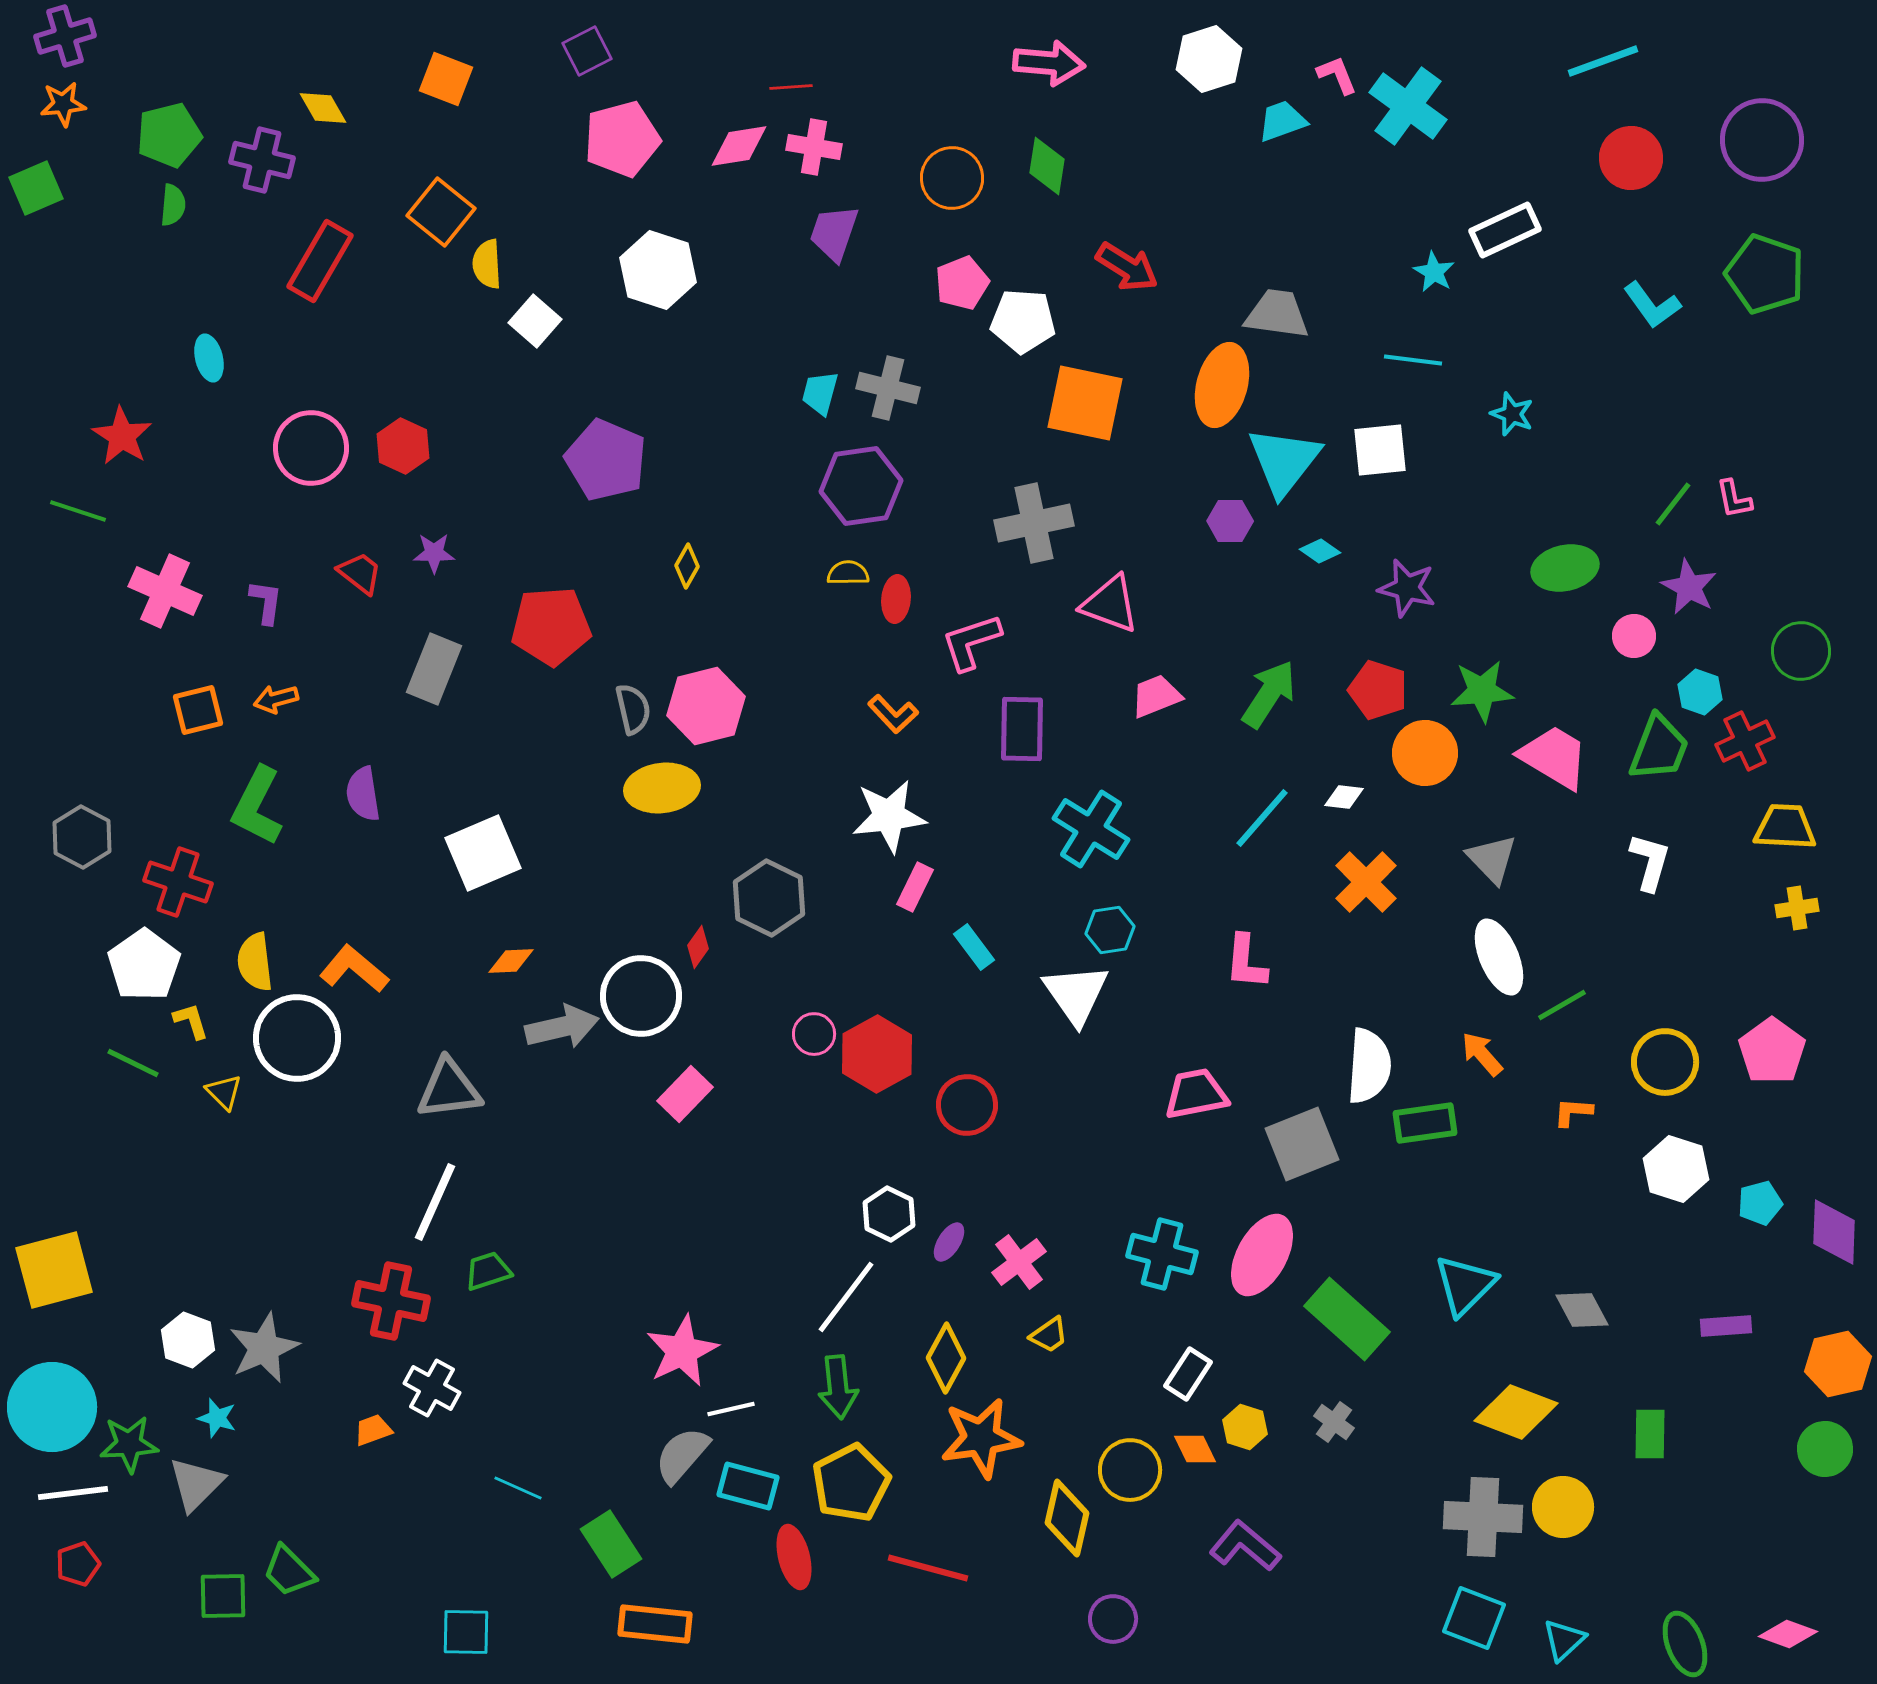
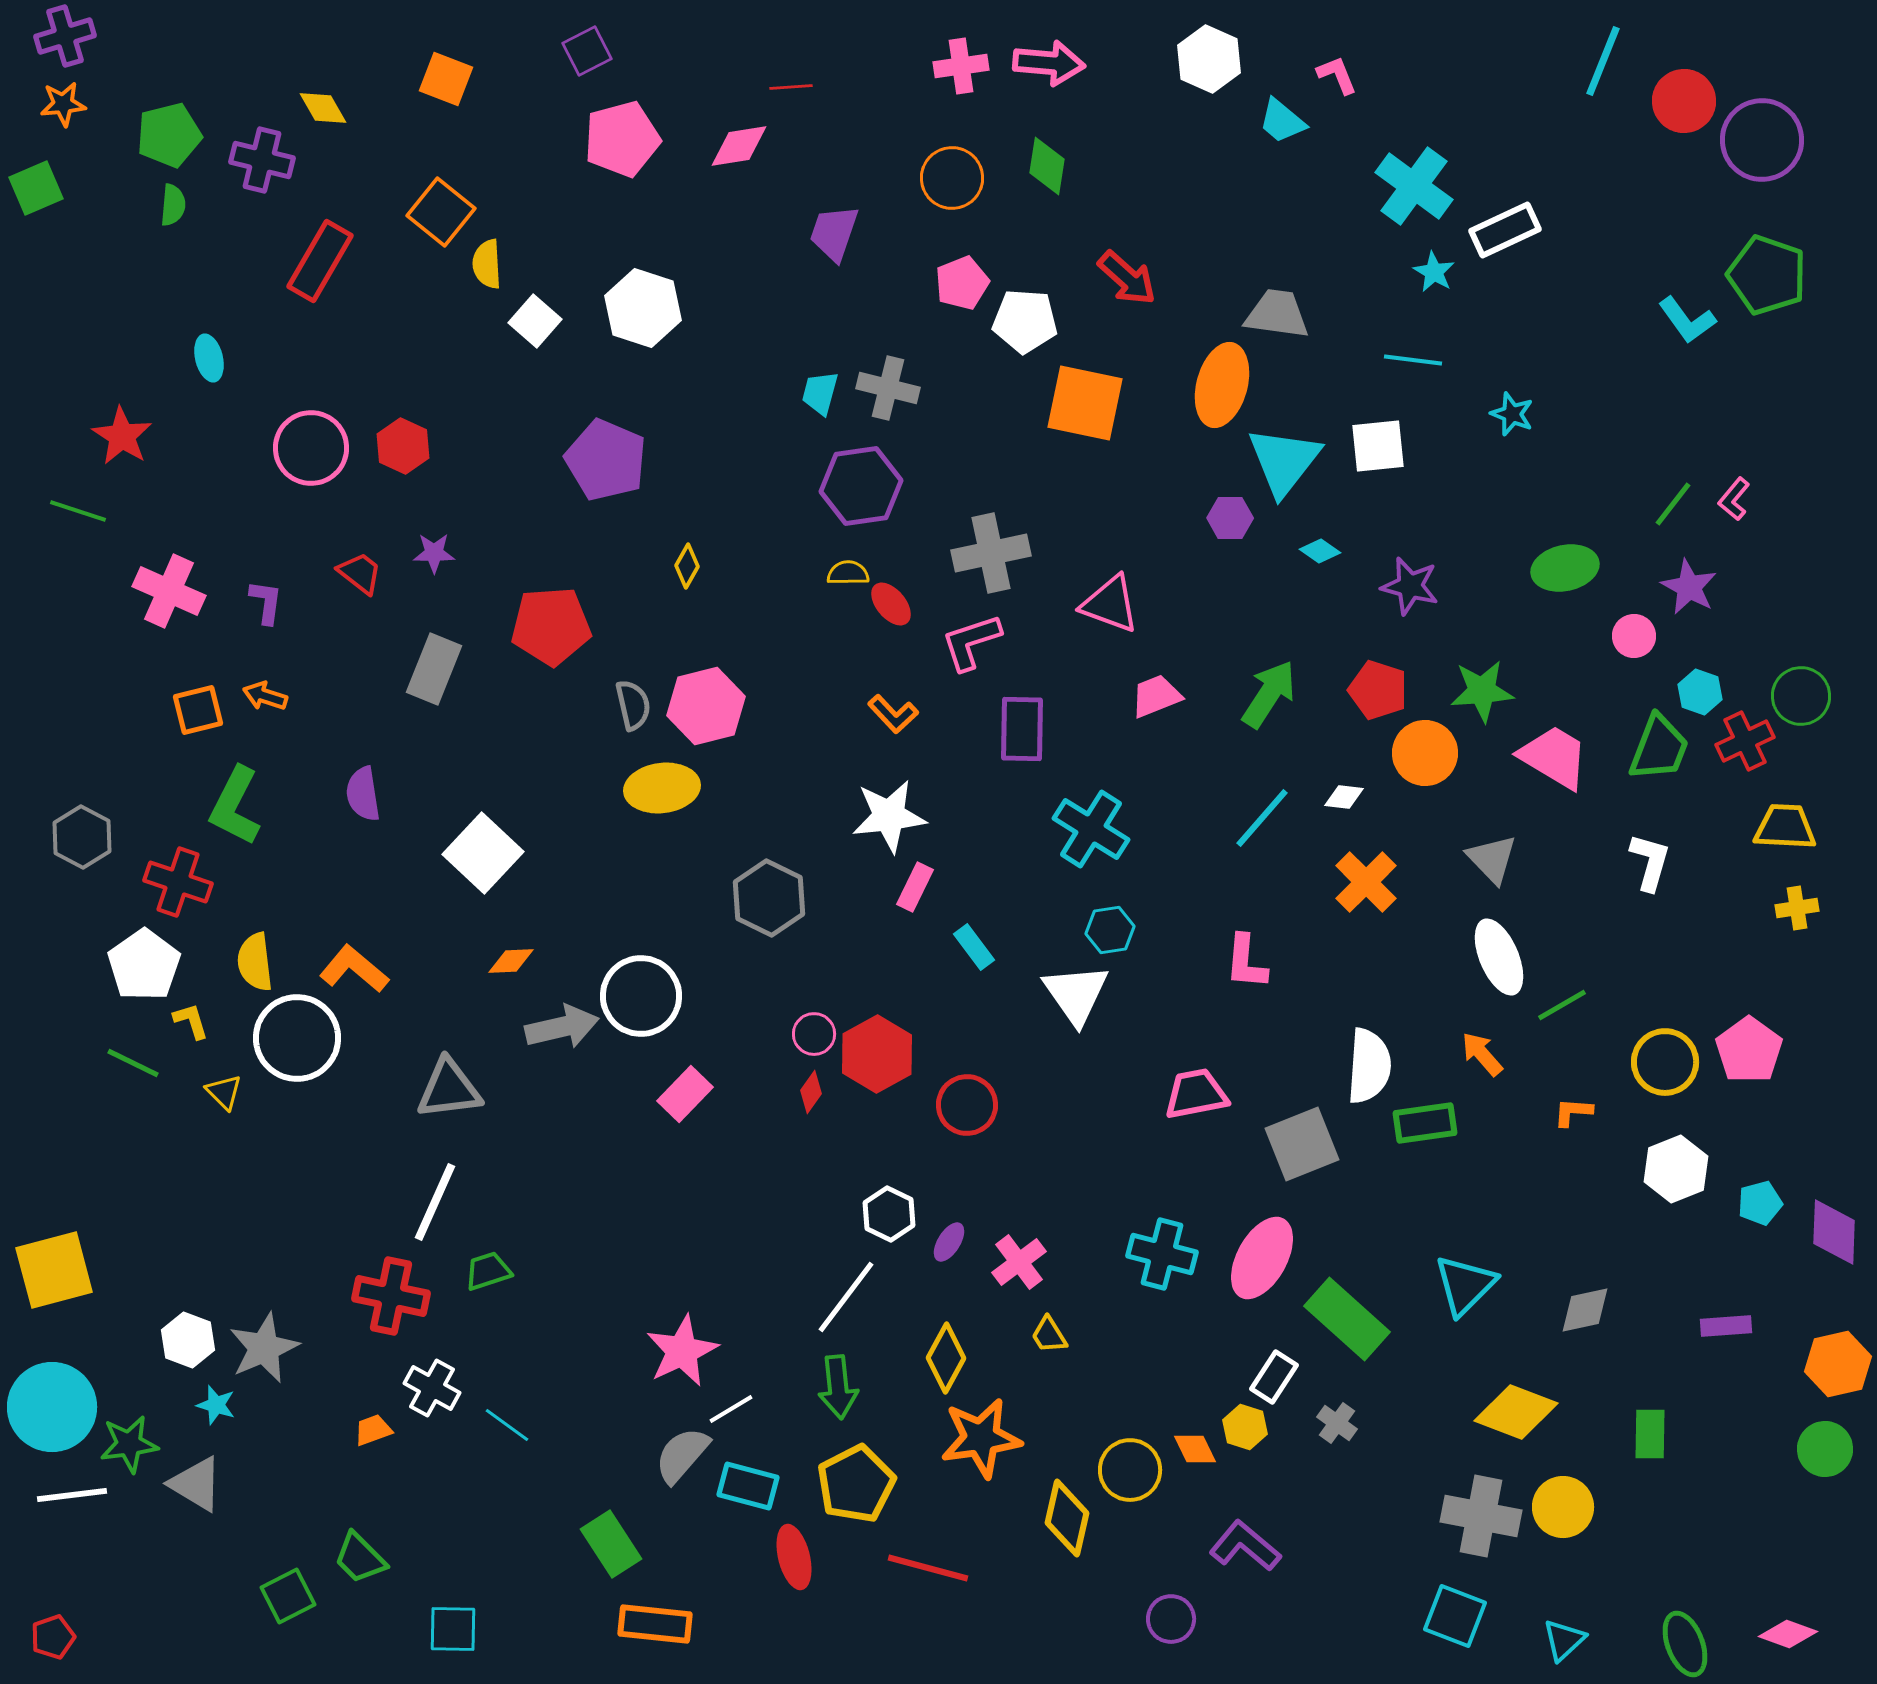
white hexagon at (1209, 59): rotated 18 degrees counterclockwise
cyan line at (1603, 61): rotated 48 degrees counterclockwise
cyan cross at (1408, 106): moved 6 px right, 80 px down
cyan trapezoid at (1282, 121): rotated 120 degrees counterclockwise
pink cross at (814, 147): moved 147 px right, 81 px up; rotated 18 degrees counterclockwise
red circle at (1631, 158): moved 53 px right, 57 px up
red arrow at (1127, 267): moved 11 px down; rotated 10 degrees clockwise
white hexagon at (658, 270): moved 15 px left, 38 px down
green pentagon at (1765, 274): moved 2 px right, 1 px down
cyan L-shape at (1652, 305): moved 35 px right, 15 px down
white pentagon at (1023, 321): moved 2 px right
white square at (1380, 450): moved 2 px left, 4 px up
pink L-shape at (1734, 499): rotated 51 degrees clockwise
purple hexagon at (1230, 521): moved 3 px up
gray cross at (1034, 523): moved 43 px left, 30 px down
purple star at (1407, 588): moved 3 px right, 2 px up
pink cross at (165, 591): moved 4 px right
red ellipse at (896, 599): moved 5 px left, 5 px down; rotated 45 degrees counterclockwise
green circle at (1801, 651): moved 45 px down
orange arrow at (276, 699): moved 11 px left, 3 px up; rotated 33 degrees clockwise
gray semicircle at (633, 709): moved 4 px up
green L-shape at (257, 806): moved 22 px left
white square at (483, 853): rotated 24 degrees counterclockwise
red diamond at (698, 947): moved 113 px right, 145 px down
pink pentagon at (1772, 1051): moved 23 px left, 1 px up
white hexagon at (1676, 1169): rotated 20 degrees clockwise
pink ellipse at (1262, 1255): moved 3 px down
red cross at (391, 1301): moved 5 px up
gray diamond at (1582, 1310): moved 3 px right; rotated 74 degrees counterclockwise
yellow trapezoid at (1049, 1335): rotated 93 degrees clockwise
white rectangle at (1188, 1374): moved 86 px right, 3 px down
white line at (731, 1409): rotated 18 degrees counterclockwise
cyan star at (217, 1418): moved 1 px left, 13 px up
gray cross at (1334, 1422): moved 3 px right, 1 px down
green star at (129, 1444): rotated 4 degrees counterclockwise
yellow pentagon at (851, 1483): moved 5 px right, 1 px down
gray triangle at (196, 1484): rotated 44 degrees counterclockwise
cyan line at (518, 1488): moved 11 px left, 63 px up; rotated 12 degrees clockwise
white line at (73, 1493): moved 1 px left, 2 px down
gray cross at (1483, 1517): moved 2 px left, 1 px up; rotated 8 degrees clockwise
red pentagon at (78, 1564): moved 25 px left, 73 px down
green trapezoid at (289, 1571): moved 71 px right, 13 px up
green square at (223, 1596): moved 65 px right; rotated 26 degrees counterclockwise
cyan square at (1474, 1618): moved 19 px left, 2 px up
purple circle at (1113, 1619): moved 58 px right
cyan square at (466, 1632): moved 13 px left, 3 px up
